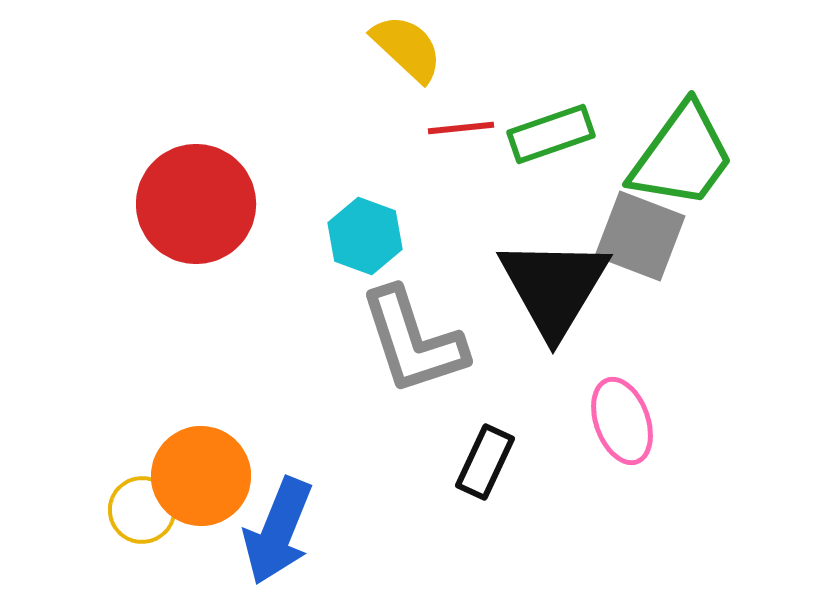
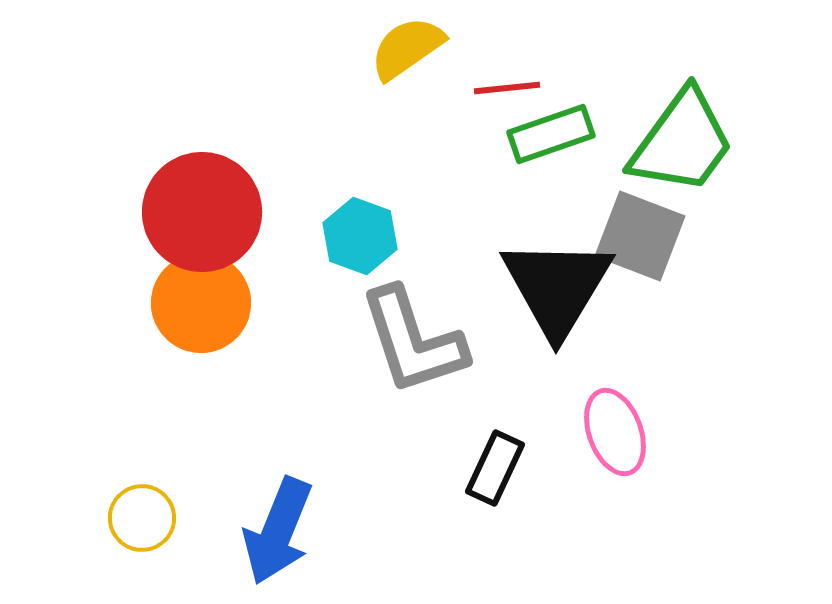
yellow semicircle: rotated 78 degrees counterclockwise
red line: moved 46 px right, 40 px up
green trapezoid: moved 14 px up
red circle: moved 6 px right, 8 px down
cyan hexagon: moved 5 px left
black triangle: moved 3 px right
pink ellipse: moved 7 px left, 11 px down
black rectangle: moved 10 px right, 6 px down
orange circle: moved 173 px up
yellow circle: moved 8 px down
